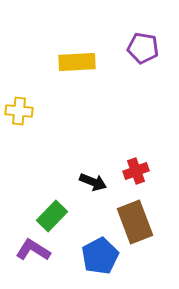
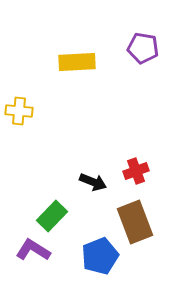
blue pentagon: rotated 6 degrees clockwise
